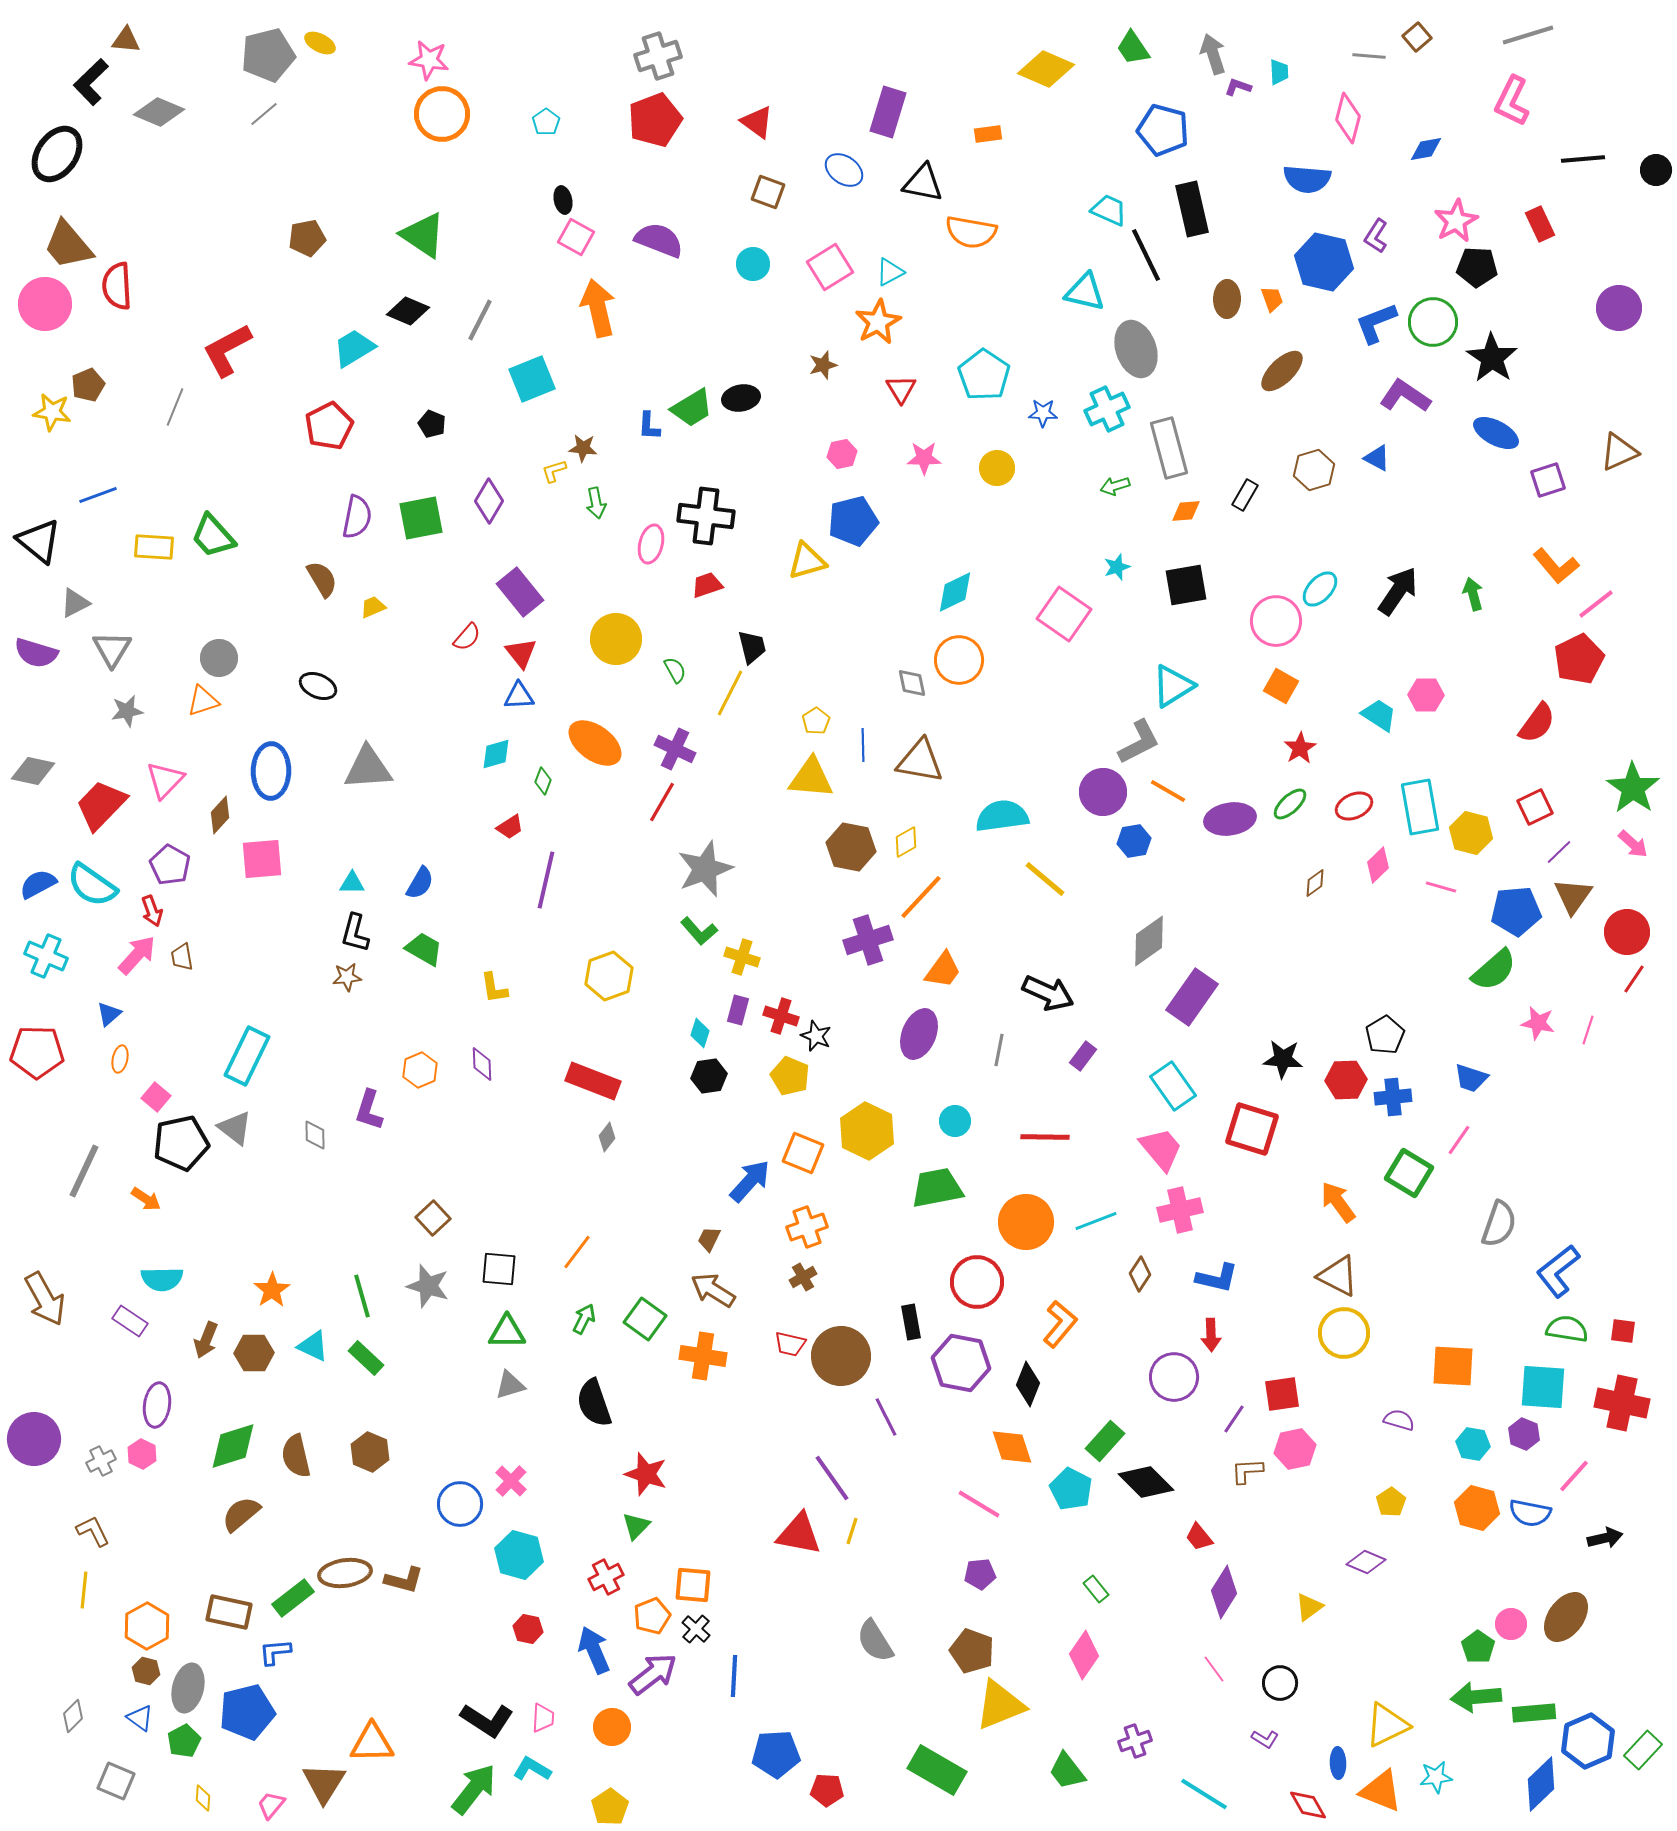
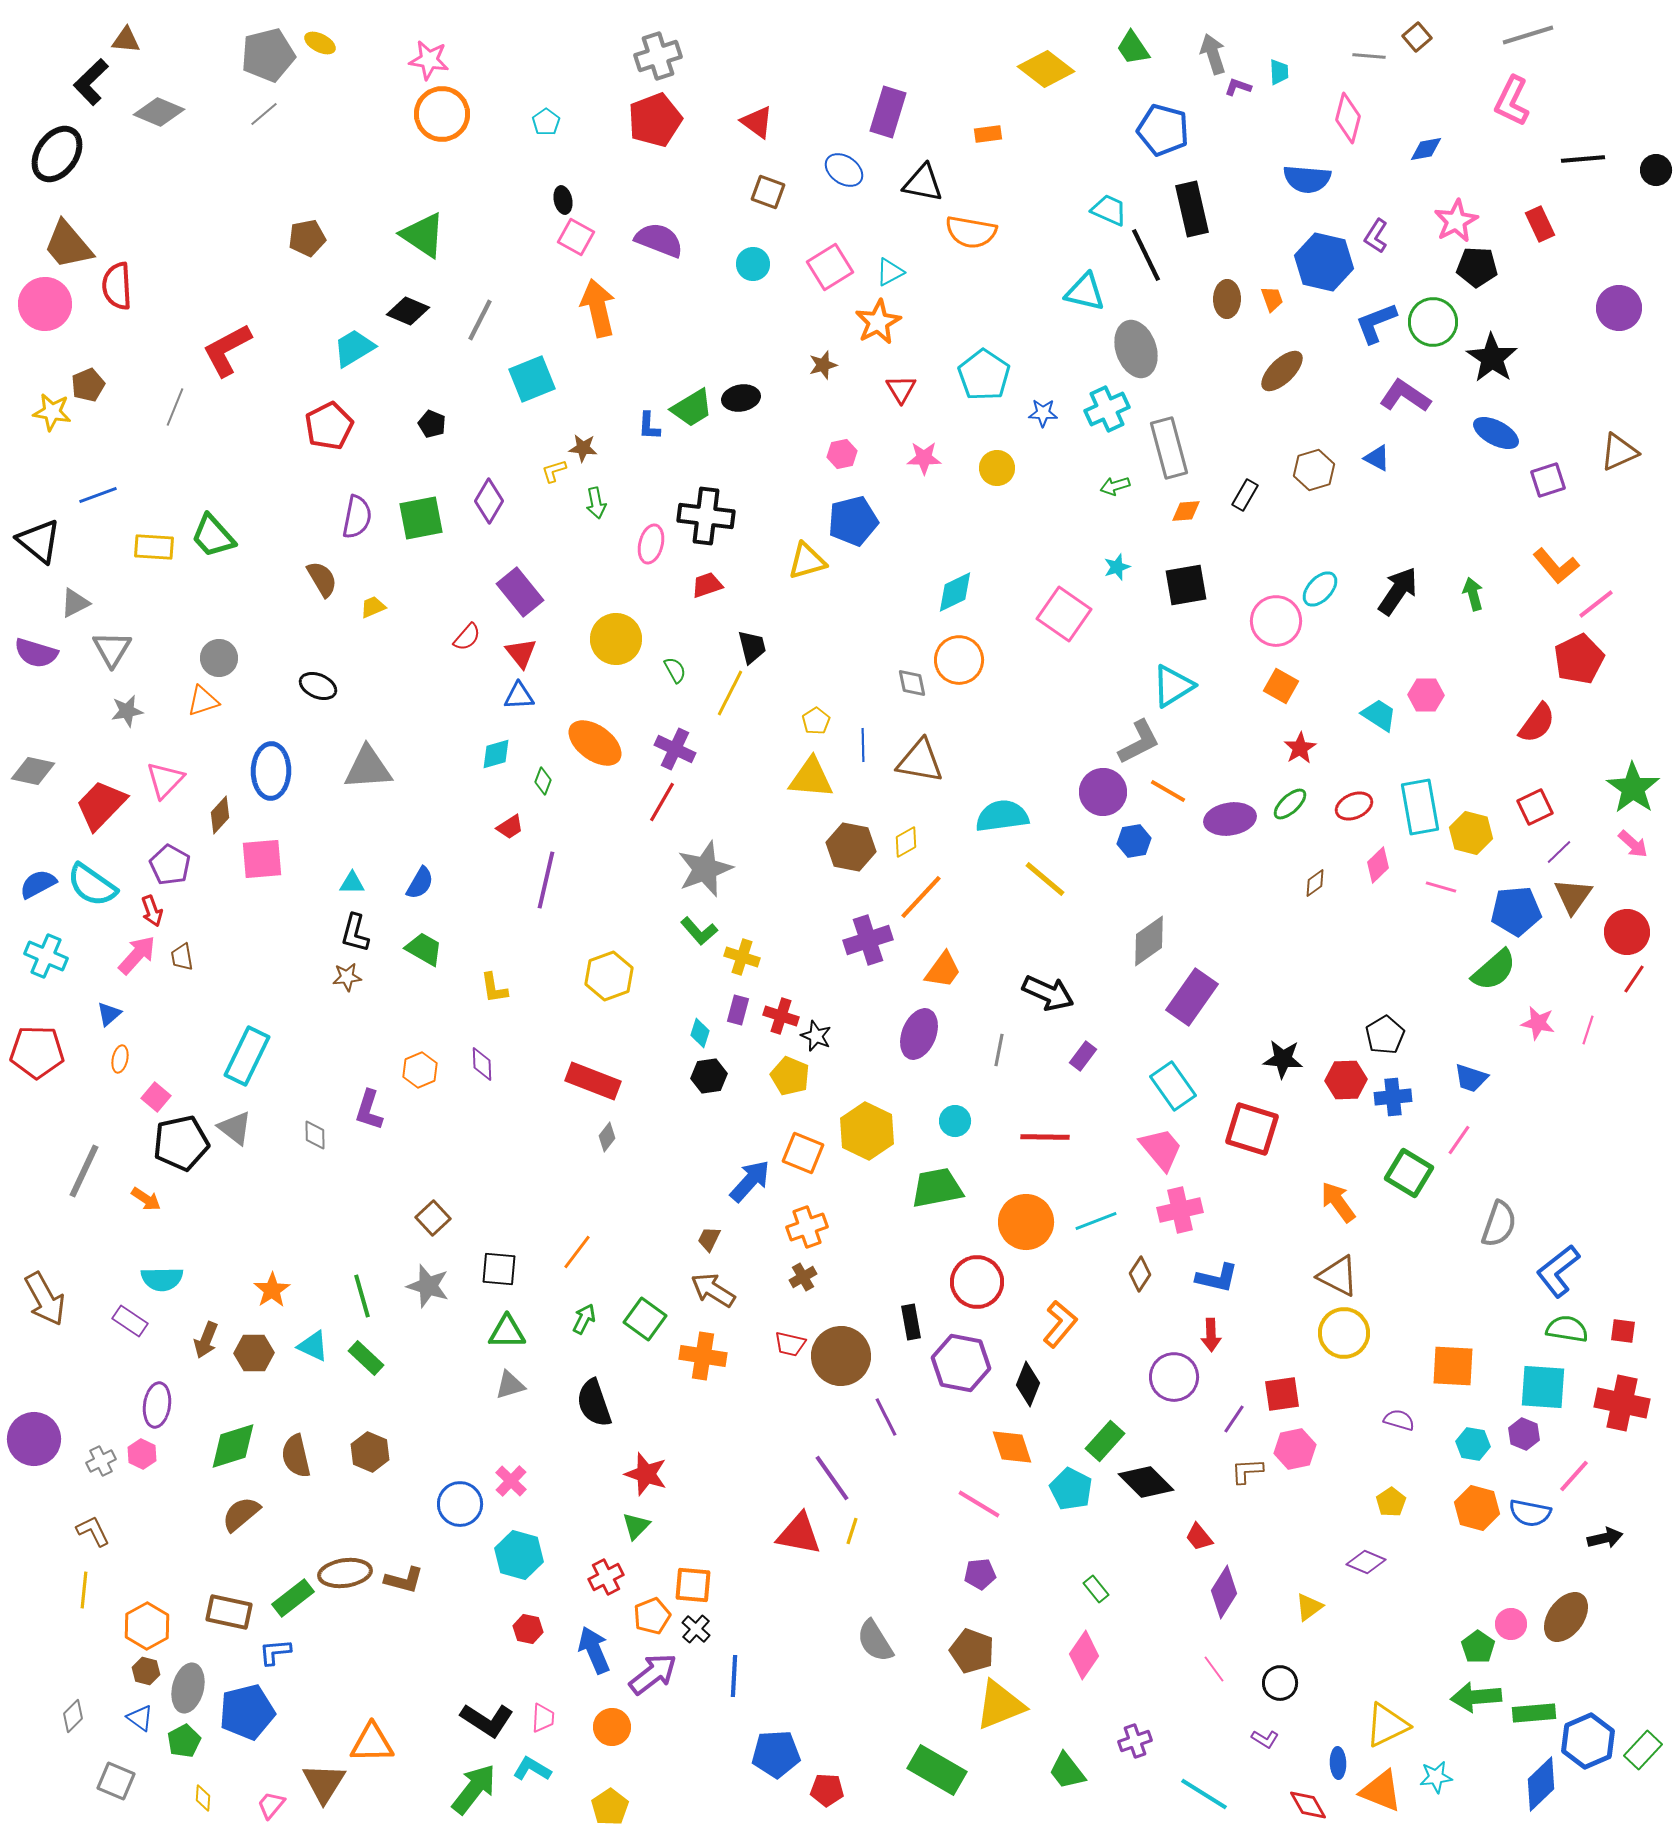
yellow diamond at (1046, 69): rotated 14 degrees clockwise
